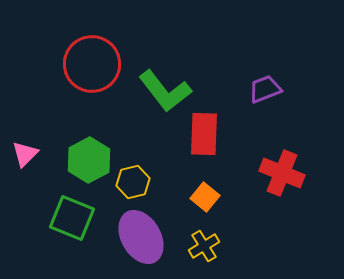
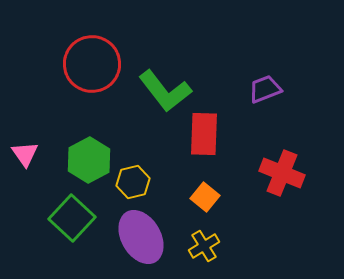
pink triangle: rotated 20 degrees counterclockwise
green square: rotated 21 degrees clockwise
